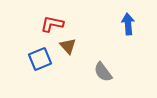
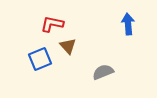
gray semicircle: rotated 105 degrees clockwise
